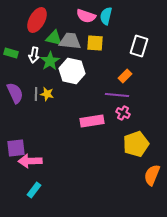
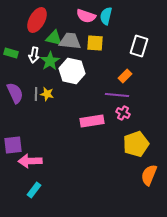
purple square: moved 3 px left, 3 px up
orange semicircle: moved 3 px left
